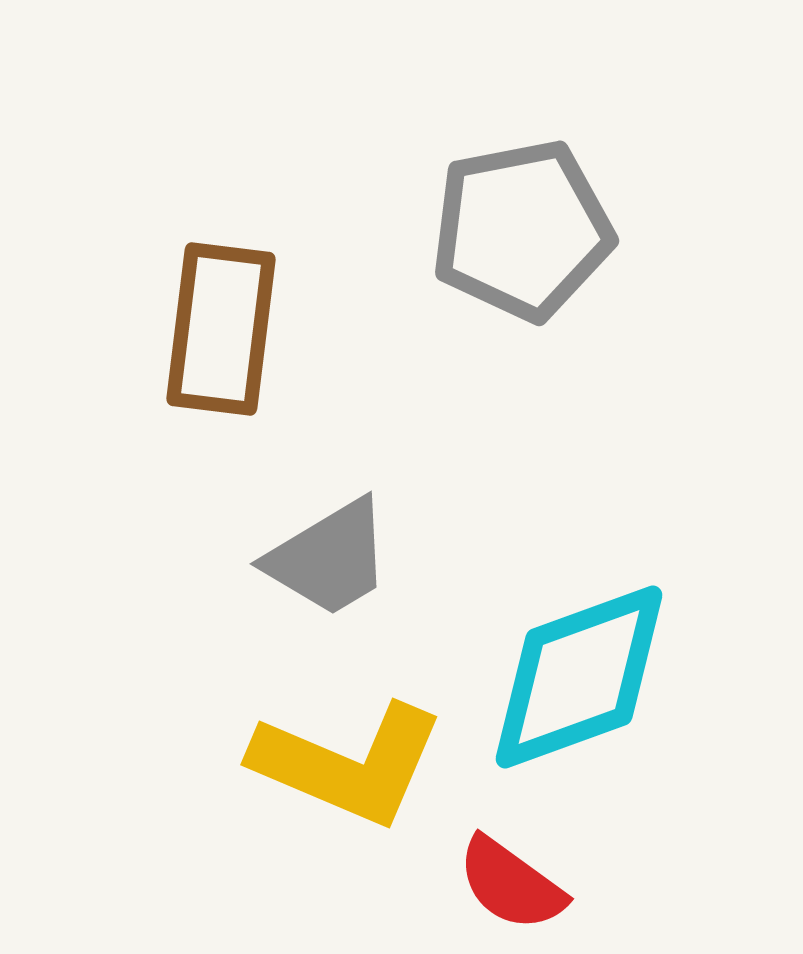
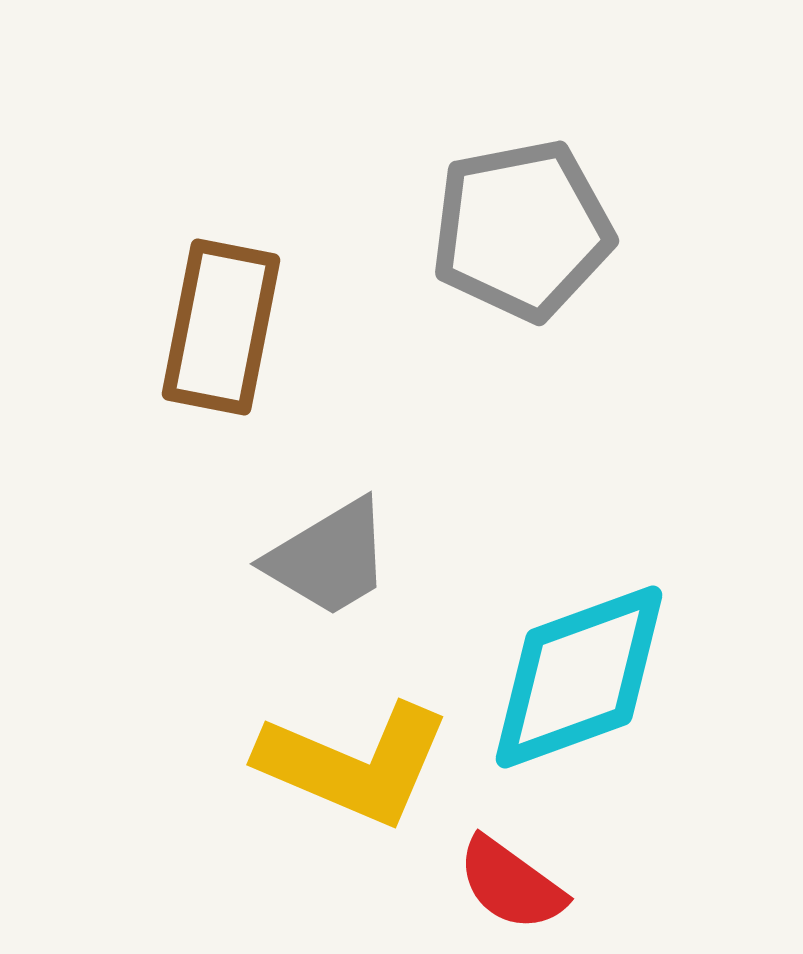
brown rectangle: moved 2 px up; rotated 4 degrees clockwise
yellow L-shape: moved 6 px right
